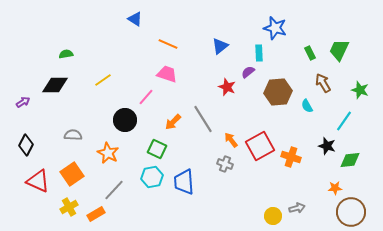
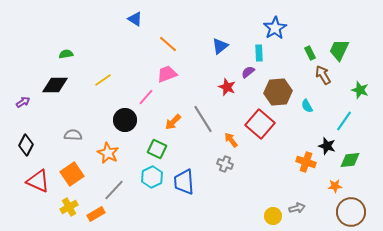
blue star at (275, 28): rotated 25 degrees clockwise
orange line at (168, 44): rotated 18 degrees clockwise
pink trapezoid at (167, 74): rotated 40 degrees counterclockwise
brown arrow at (323, 83): moved 8 px up
red square at (260, 146): moved 22 px up; rotated 20 degrees counterclockwise
orange cross at (291, 157): moved 15 px right, 5 px down
cyan hexagon at (152, 177): rotated 15 degrees counterclockwise
orange star at (335, 188): moved 2 px up
